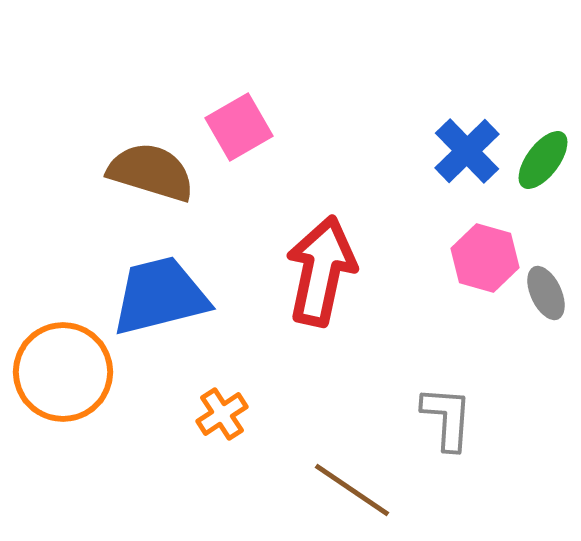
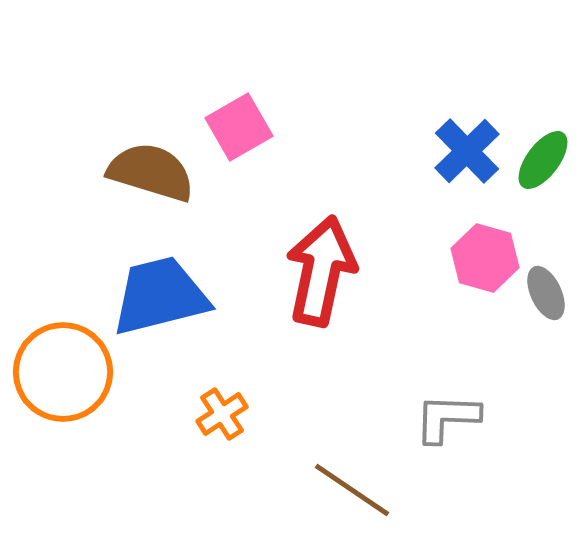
gray L-shape: rotated 92 degrees counterclockwise
